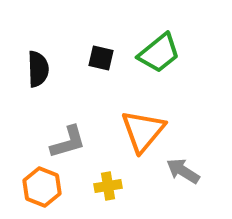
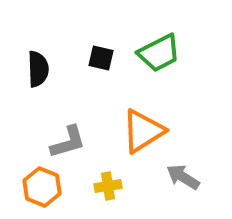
green trapezoid: rotated 12 degrees clockwise
orange triangle: rotated 18 degrees clockwise
gray arrow: moved 6 px down
